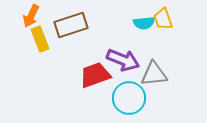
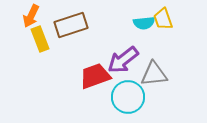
purple arrow: rotated 120 degrees clockwise
red trapezoid: moved 1 px down
cyan circle: moved 1 px left, 1 px up
